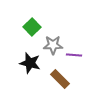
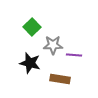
brown rectangle: rotated 36 degrees counterclockwise
